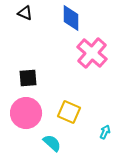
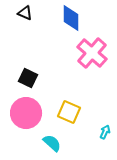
black square: rotated 30 degrees clockwise
